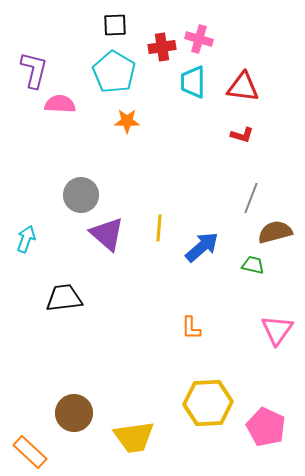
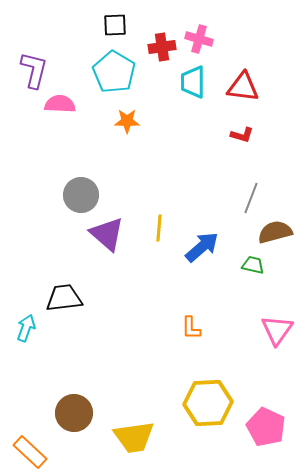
cyan arrow: moved 89 px down
